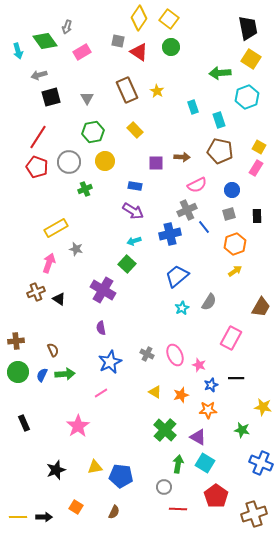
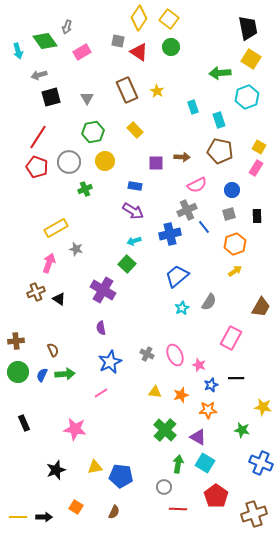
yellow triangle at (155, 392): rotated 24 degrees counterclockwise
pink star at (78, 426): moved 3 px left, 3 px down; rotated 30 degrees counterclockwise
